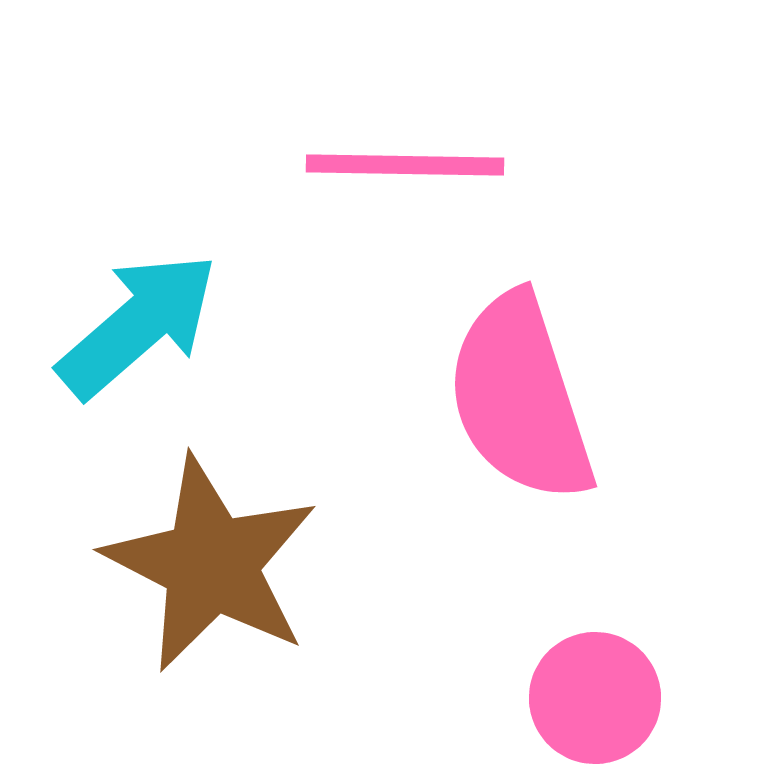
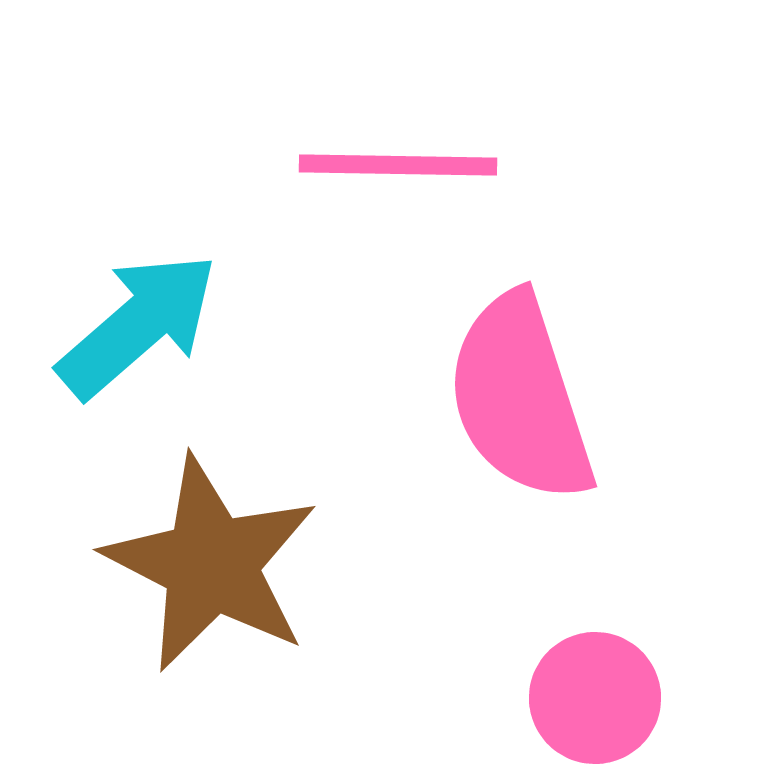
pink line: moved 7 px left
